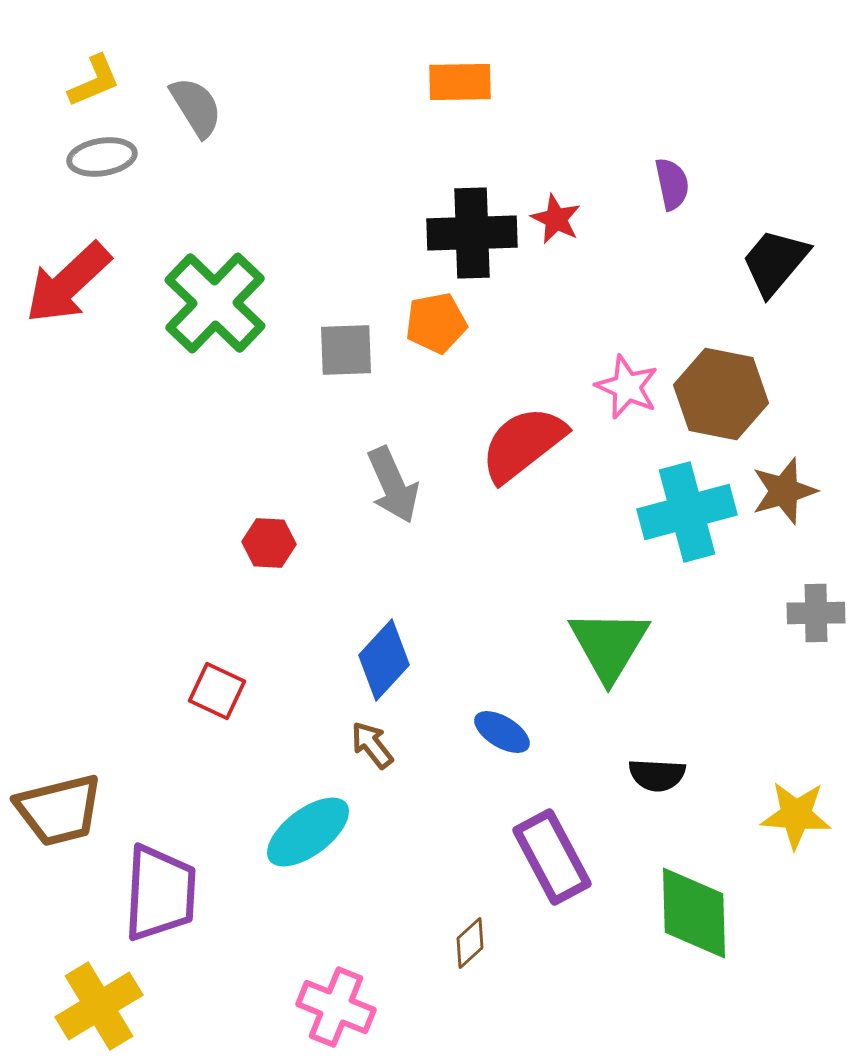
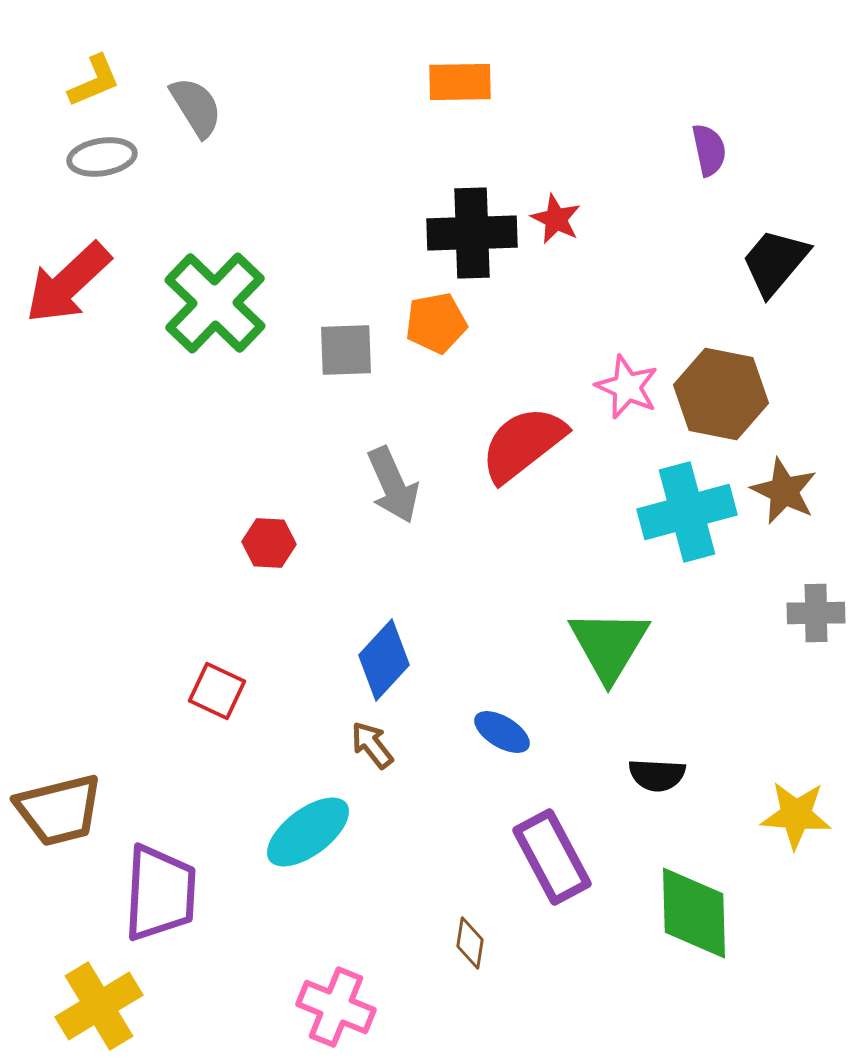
purple semicircle: moved 37 px right, 34 px up
brown star: rotated 30 degrees counterclockwise
brown diamond: rotated 39 degrees counterclockwise
